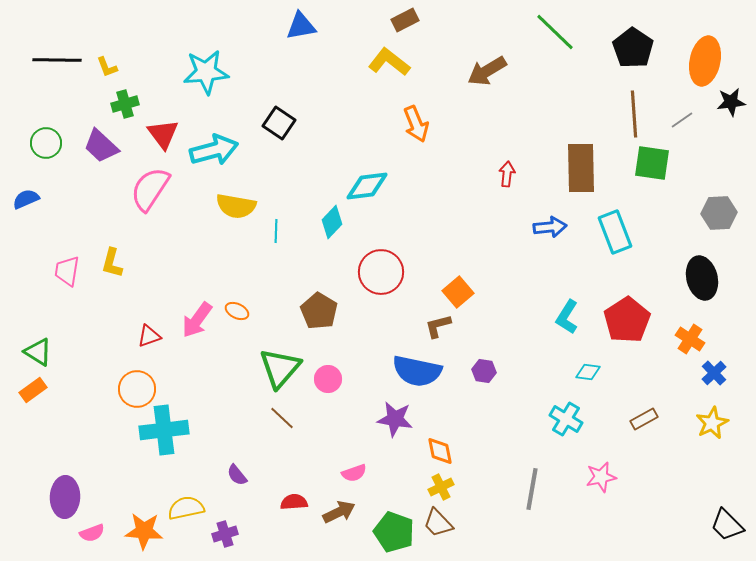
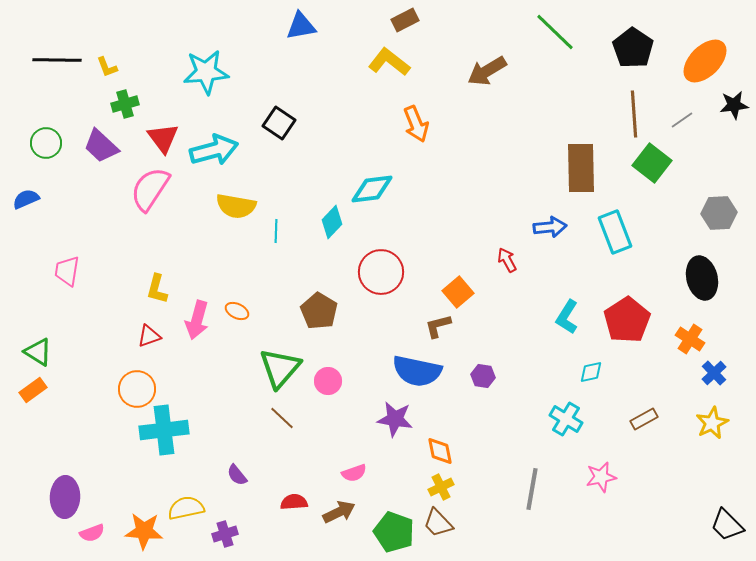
orange ellipse at (705, 61): rotated 33 degrees clockwise
black star at (731, 102): moved 3 px right, 3 px down
red triangle at (163, 134): moved 4 px down
green square at (652, 163): rotated 30 degrees clockwise
red arrow at (507, 174): moved 86 px down; rotated 35 degrees counterclockwise
cyan diamond at (367, 186): moved 5 px right, 3 px down
yellow L-shape at (112, 263): moved 45 px right, 26 px down
pink arrow at (197, 320): rotated 21 degrees counterclockwise
purple hexagon at (484, 371): moved 1 px left, 5 px down
cyan diamond at (588, 372): moved 3 px right; rotated 20 degrees counterclockwise
pink circle at (328, 379): moved 2 px down
